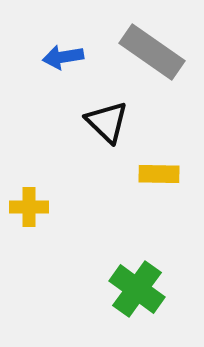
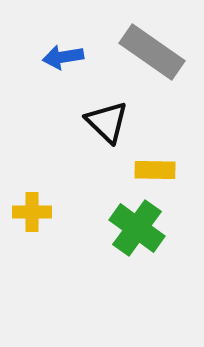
yellow rectangle: moved 4 px left, 4 px up
yellow cross: moved 3 px right, 5 px down
green cross: moved 61 px up
